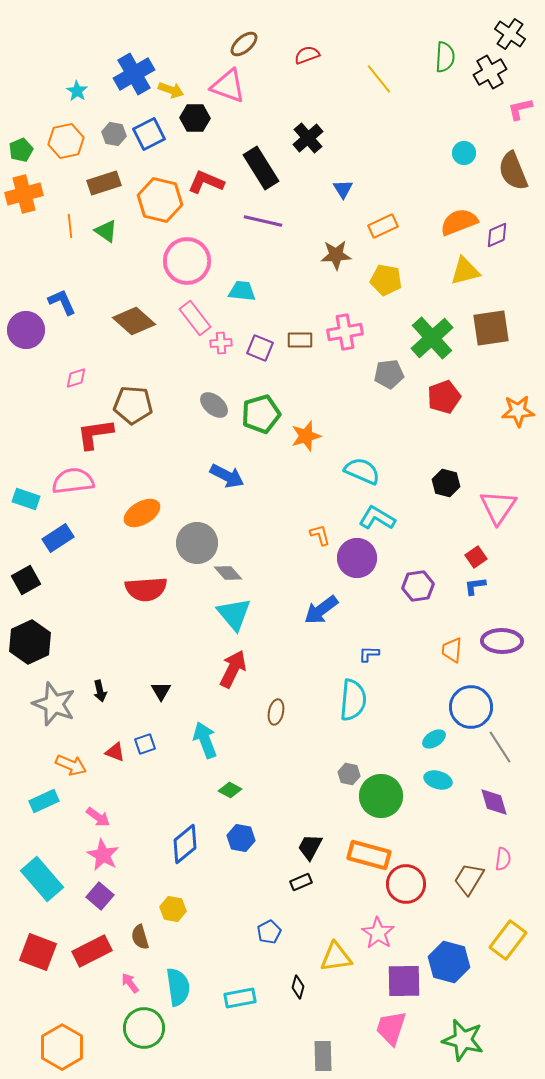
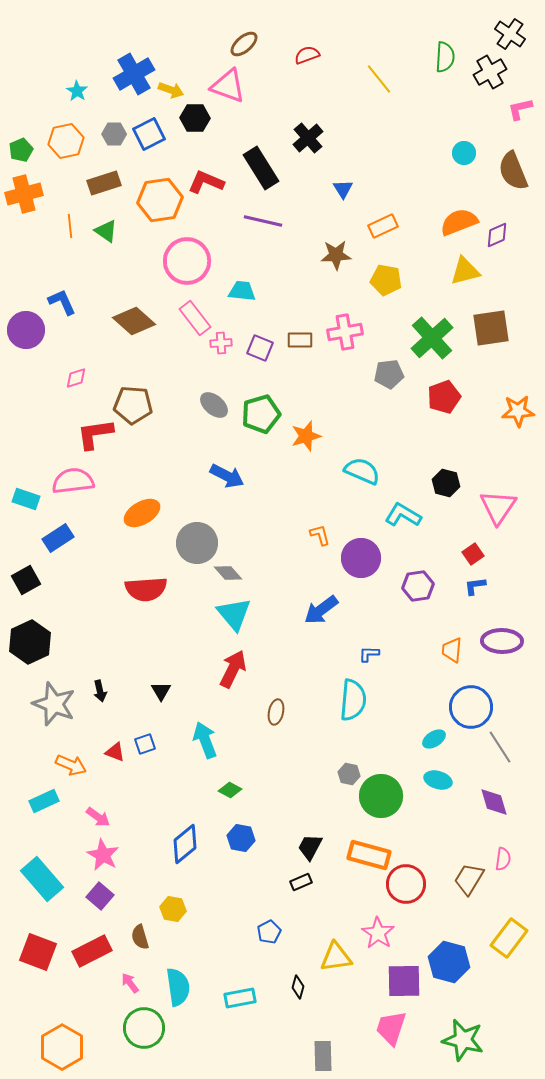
gray hexagon at (114, 134): rotated 10 degrees counterclockwise
orange hexagon at (160, 200): rotated 21 degrees counterclockwise
cyan L-shape at (377, 518): moved 26 px right, 3 px up
red square at (476, 557): moved 3 px left, 3 px up
purple circle at (357, 558): moved 4 px right
yellow rectangle at (508, 940): moved 1 px right, 2 px up
